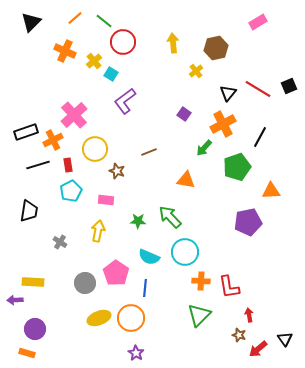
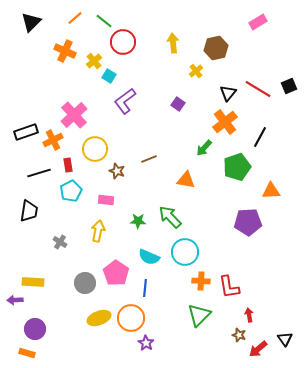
cyan square at (111, 74): moved 2 px left, 2 px down
purple square at (184, 114): moved 6 px left, 10 px up
orange cross at (223, 124): moved 2 px right, 2 px up; rotated 10 degrees counterclockwise
brown line at (149, 152): moved 7 px down
black line at (38, 165): moved 1 px right, 8 px down
purple pentagon at (248, 222): rotated 8 degrees clockwise
purple star at (136, 353): moved 10 px right, 10 px up
